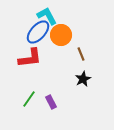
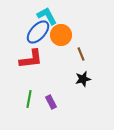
red L-shape: moved 1 px right, 1 px down
black star: rotated 14 degrees clockwise
green line: rotated 24 degrees counterclockwise
